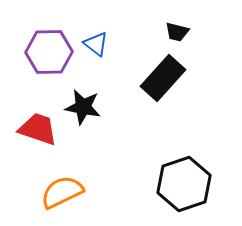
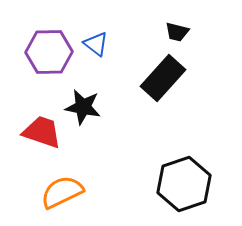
red trapezoid: moved 4 px right, 3 px down
